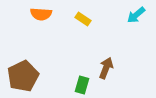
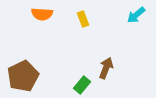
orange semicircle: moved 1 px right
yellow rectangle: rotated 35 degrees clockwise
green rectangle: rotated 24 degrees clockwise
